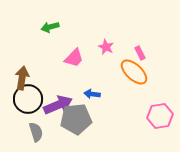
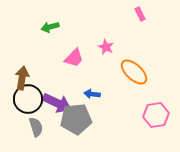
pink rectangle: moved 39 px up
purple arrow: moved 1 px left, 2 px up; rotated 48 degrees clockwise
pink hexagon: moved 4 px left, 1 px up
gray semicircle: moved 5 px up
